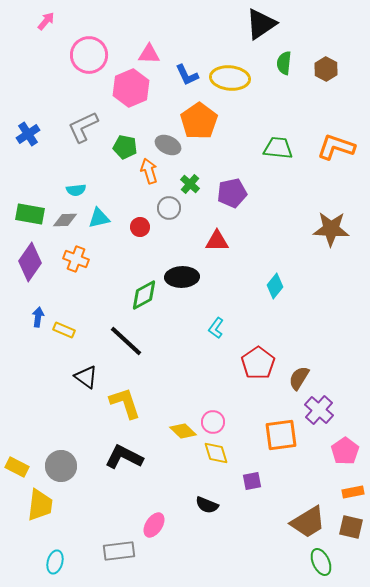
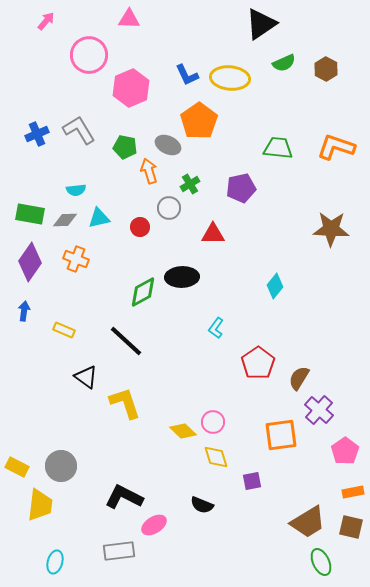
pink triangle at (149, 54): moved 20 px left, 35 px up
green semicircle at (284, 63): rotated 120 degrees counterclockwise
gray L-shape at (83, 127): moved 4 px left, 3 px down; rotated 84 degrees clockwise
blue cross at (28, 134): moved 9 px right; rotated 10 degrees clockwise
green cross at (190, 184): rotated 18 degrees clockwise
purple pentagon at (232, 193): moved 9 px right, 5 px up
red triangle at (217, 241): moved 4 px left, 7 px up
green diamond at (144, 295): moved 1 px left, 3 px up
blue arrow at (38, 317): moved 14 px left, 6 px up
yellow diamond at (216, 453): moved 4 px down
black L-shape at (124, 457): moved 40 px down
black semicircle at (207, 505): moved 5 px left
pink ellipse at (154, 525): rotated 25 degrees clockwise
